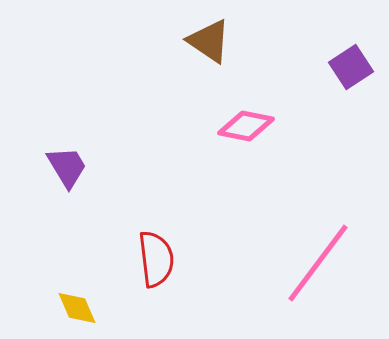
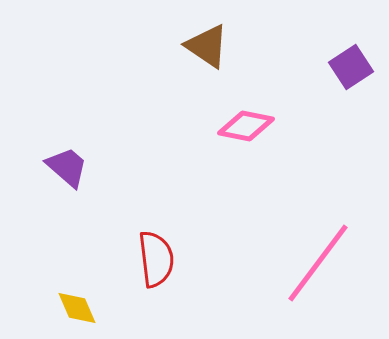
brown triangle: moved 2 px left, 5 px down
purple trapezoid: rotated 18 degrees counterclockwise
